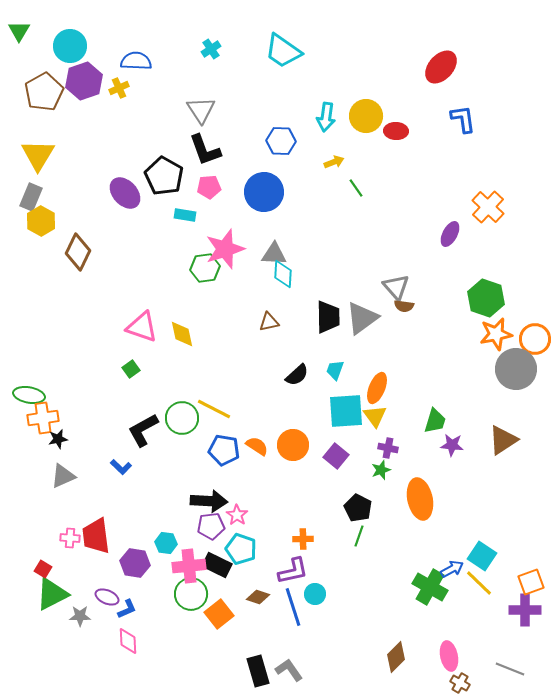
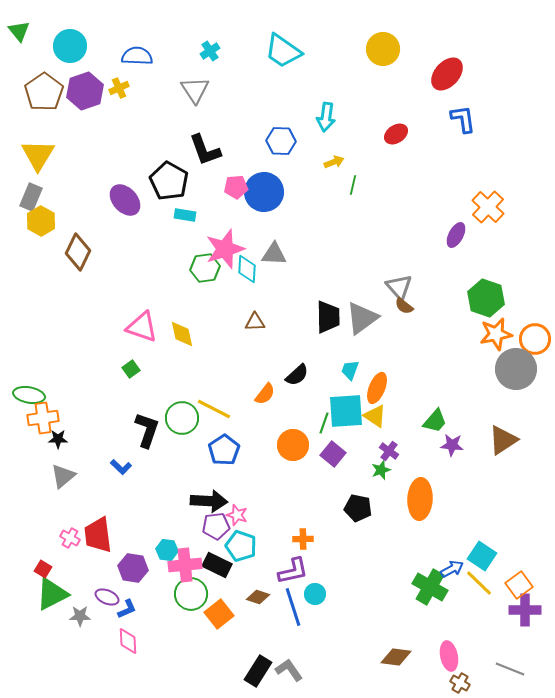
green triangle at (19, 31): rotated 10 degrees counterclockwise
cyan cross at (211, 49): moved 1 px left, 2 px down
blue semicircle at (136, 61): moved 1 px right, 5 px up
red ellipse at (441, 67): moved 6 px right, 7 px down
purple hexagon at (84, 81): moved 1 px right, 10 px down
brown pentagon at (44, 92): rotated 6 degrees counterclockwise
gray triangle at (201, 110): moved 6 px left, 20 px up
yellow circle at (366, 116): moved 17 px right, 67 px up
red ellipse at (396, 131): moved 3 px down; rotated 35 degrees counterclockwise
black pentagon at (164, 176): moved 5 px right, 5 px down
pink pentagon at (209, 187): moved 27 px right
green line at (356, 188): moved 3 px left, 3 px up; rotated 48 degrees clockwise
purple ellipse at (125, 193): moved 7 px down
purple ellipse at (450, 234): moved 6 px right, 1 px down
cyan diamond at (283, 274): moved 36 px left, 5 px up
gray triangle at (396, 287): moved 3 px right
brown semicircle at (404, 306): rotated 30 degrees clockwise
brown triangle at (269, 322): moved 14 px left; rotated 10 degrees clockwise
cyan trapezoid at (335, 370): moved 15 px right
yellow triangle at (375, 416): rotated 20 degrees counterclockwise
green trapezoid at (435, 421): rotated 24 degrees clockwise
black L-shape at (143, 430): moved 4 px right; rotated 138 degrees clockwise
black star at (58, 439): rotated 12 degrees clockwise
orange semicircle at (257, 446): moved 8 px right, 52 px up; rotated 95 degrees clockwise
purple cross at (388, 448): moved 1 px right, 3 px down; rotated 24 degrees clockwise
blue pentagon at (224, 450): rotated 28 degrees clockwise
purple square at (336, 456): moved 3 px left, 2 px up
gray triangle at (63, 476): rotated 16 degrees counterclockwise
orange ellipse at (420, 499): rotated 15 degrees clockwise
black pentagon at (358, 508): rotated 16 degrees counterclockwise
pink star at (237, 515): rotated 15 degrees counterclockwise
purple pentagon at (211, 526): moved 5 px right
red trapezoid at (96, 536): moved 2 px right, 1 px up
green line at (359, 536): moved 35 px left, 113 px up
pink cross at (70, 538): rotated 24 degrees clockwise
cyan hexagon at (166, 543): moved 1 px right, 7 px down
cyan pentagon at (241, 549): moved 3 px up
purple hexagon at (135, 563): moved 2 px left, 5 px down
pink cross at (189, 566): moved 4 px left, 1 px up
orange square at (531, 582): moved 12 px left, 3 px down; rotated 16 degrees counterclockwise
brown diamond at (396, 657): rotated 52 degrees clockwise
black rectangle at (258, 671): rotated 48 degrees clockwise
